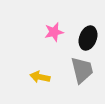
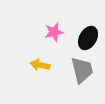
black ellipse: rotated 10 degrees clockwise
yellow arrow: moved 12 px up
